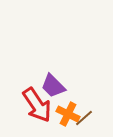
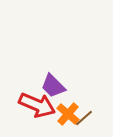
red arrow: rotated 33 degrees counterclockwise
orange cross: rotated 15 degrees clockwise
